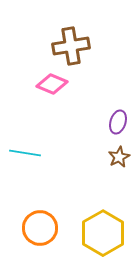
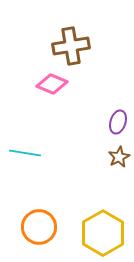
orange circle: moved 1 px left, 1 px up
